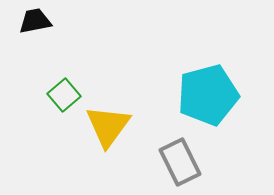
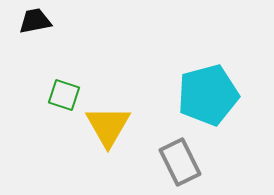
green square: rotated 32 degrees counterclockwise
yellow triangle: rotated 6 degrees counterclockwise
